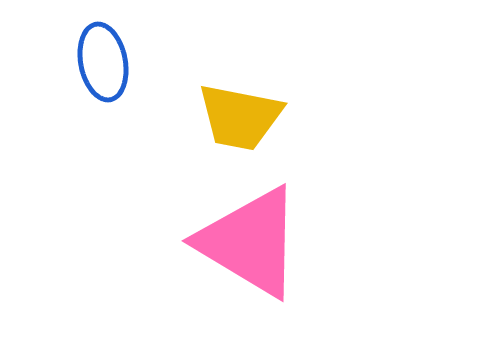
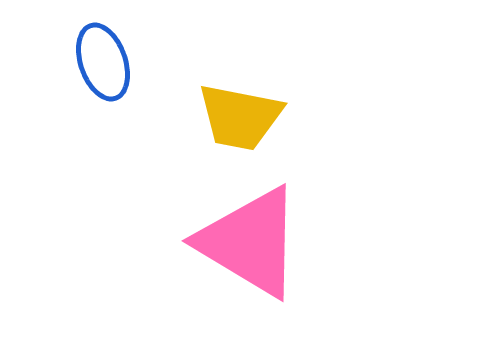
blue ellipse: rotated 8 degrees counterclockwise
